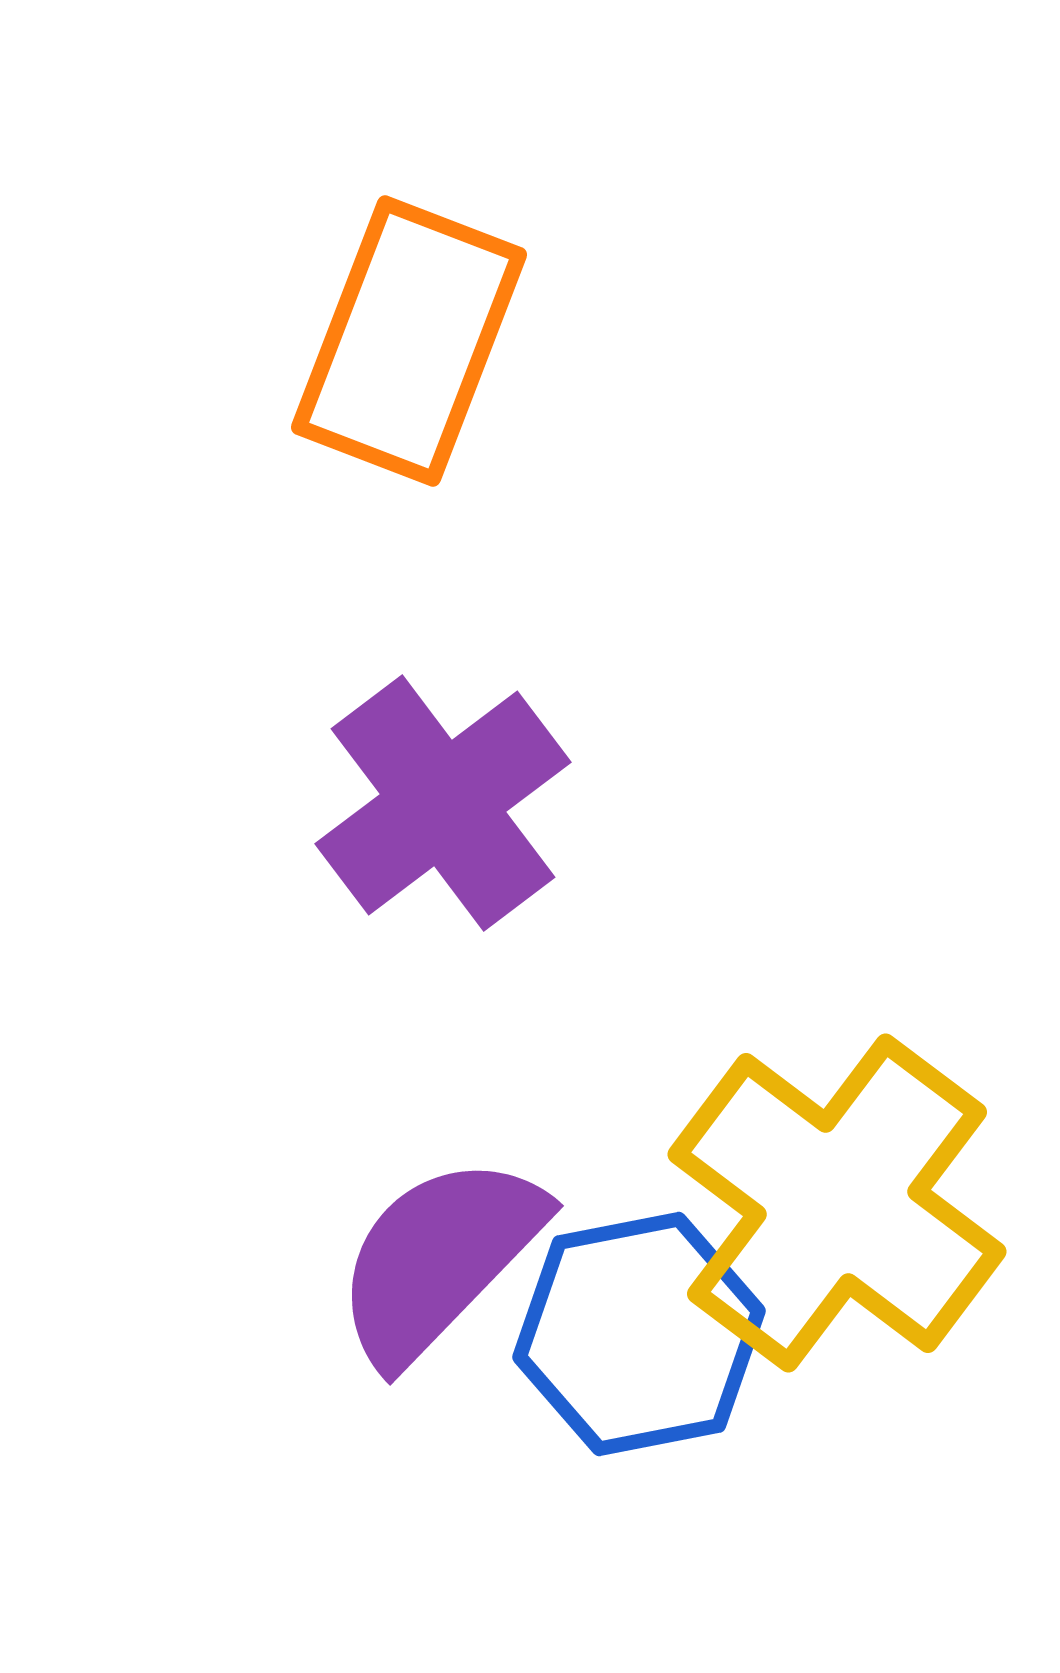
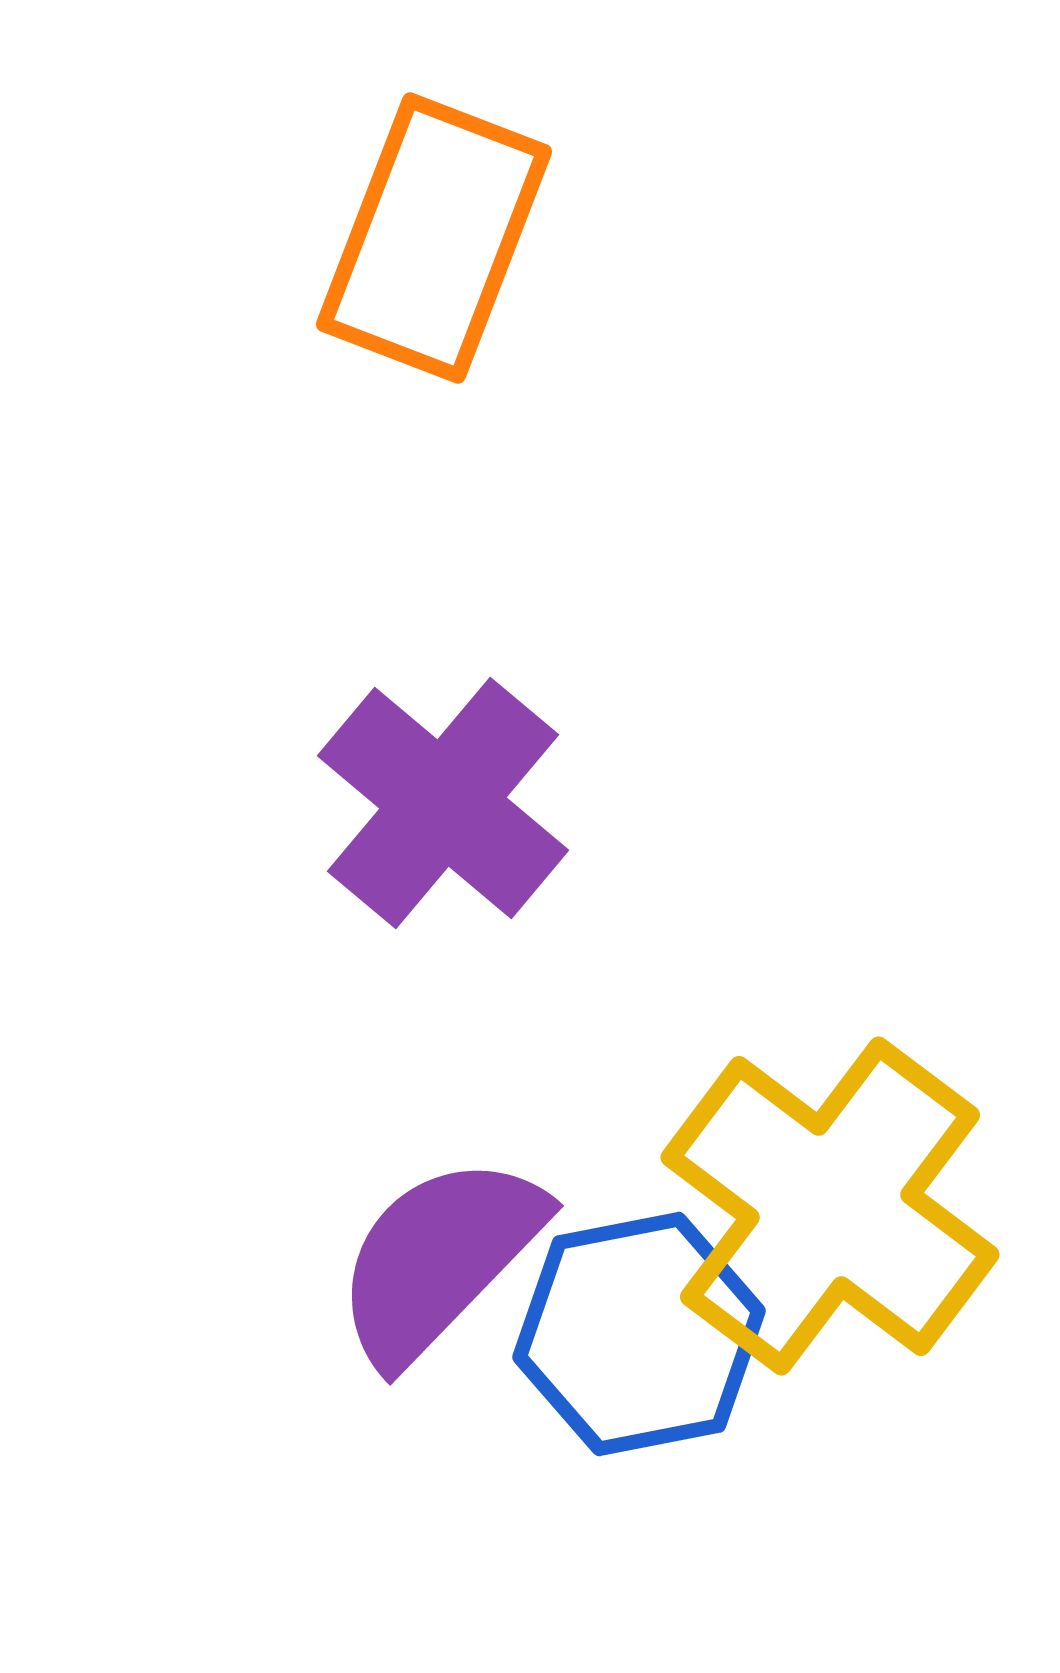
orange rectangle: moved 25 px right, 103 px up
purple cross: rotated 13 degrees counterclockwise
yellow cross: moved 7 px left, 3 px down
